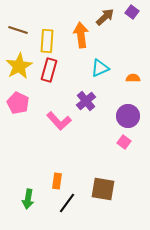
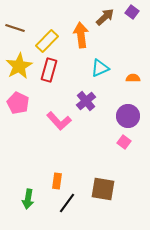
brown line: moved 3 px left, 2 px up
yellow rectangle: rotated 40 degrees clockwise
